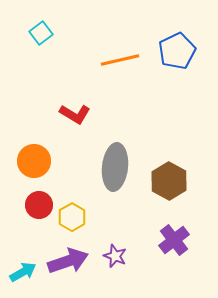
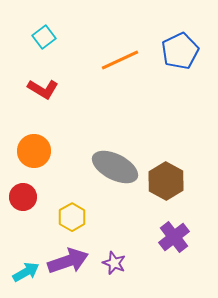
cyan square: moved 3 px right, 4 px down
blue pentagon: moved 3 px right
orange line: rotated 12 degrees counterclockwise
red L-shape: moved 32 px left, 25 px up
orange circle: moved 10 px up
gray ellipse: rotated 69 degrees counterclockwise
brown hexagon: moved 3 px left
red circle: moved 16 px left, 8 px up
purple cross: moved 3 px up
purple star: moved 1 px left, 7 px down
cyan arrow: moved 3 px right
